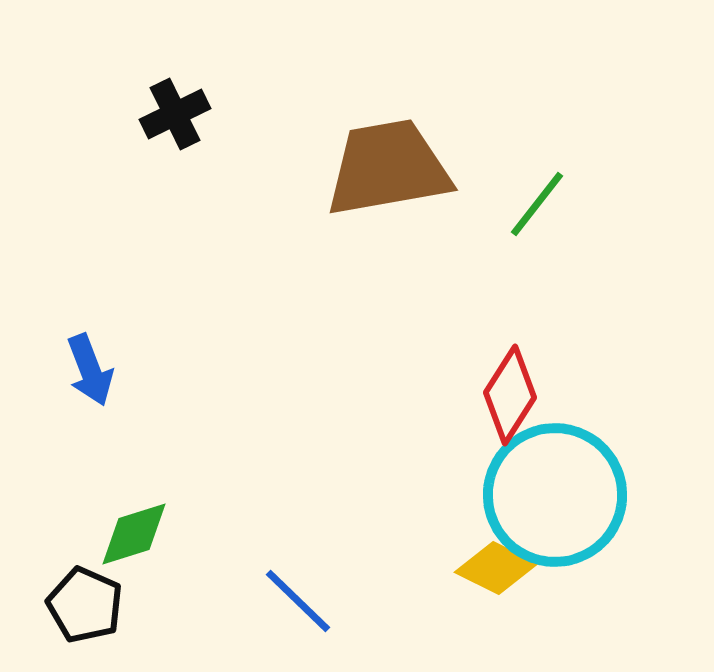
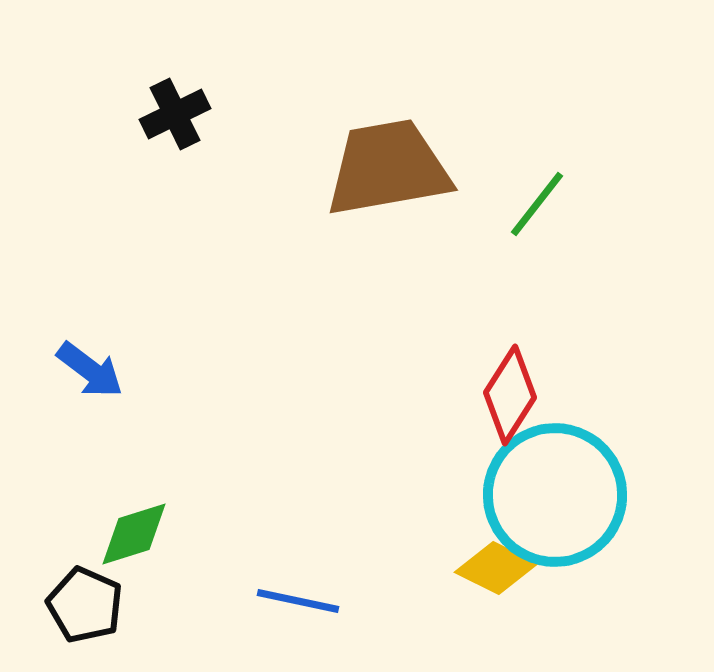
blue arrow: rotated 32 degrees counterclockwise
blue line: rotated 32 degrees counterclockwise
